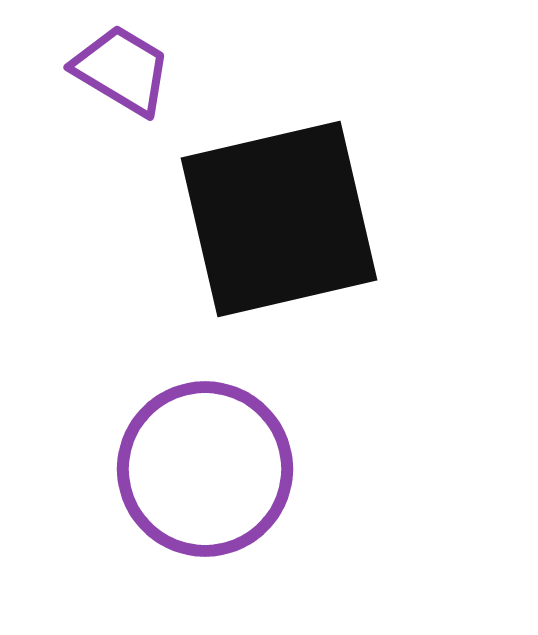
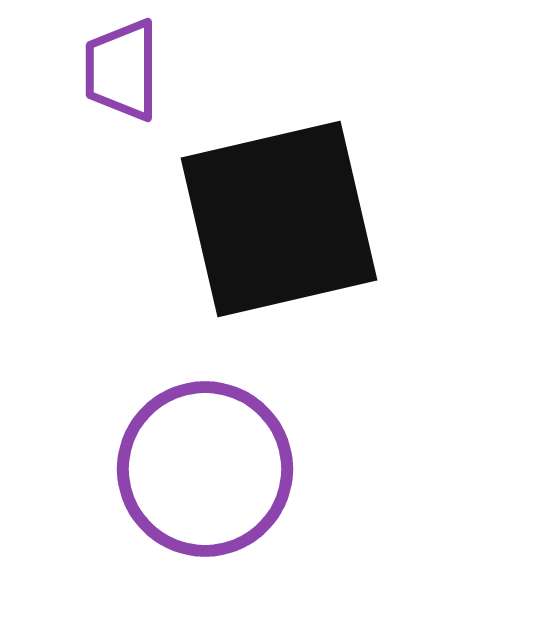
purple trapezoid: rotated 121 degrees counterclockwise
